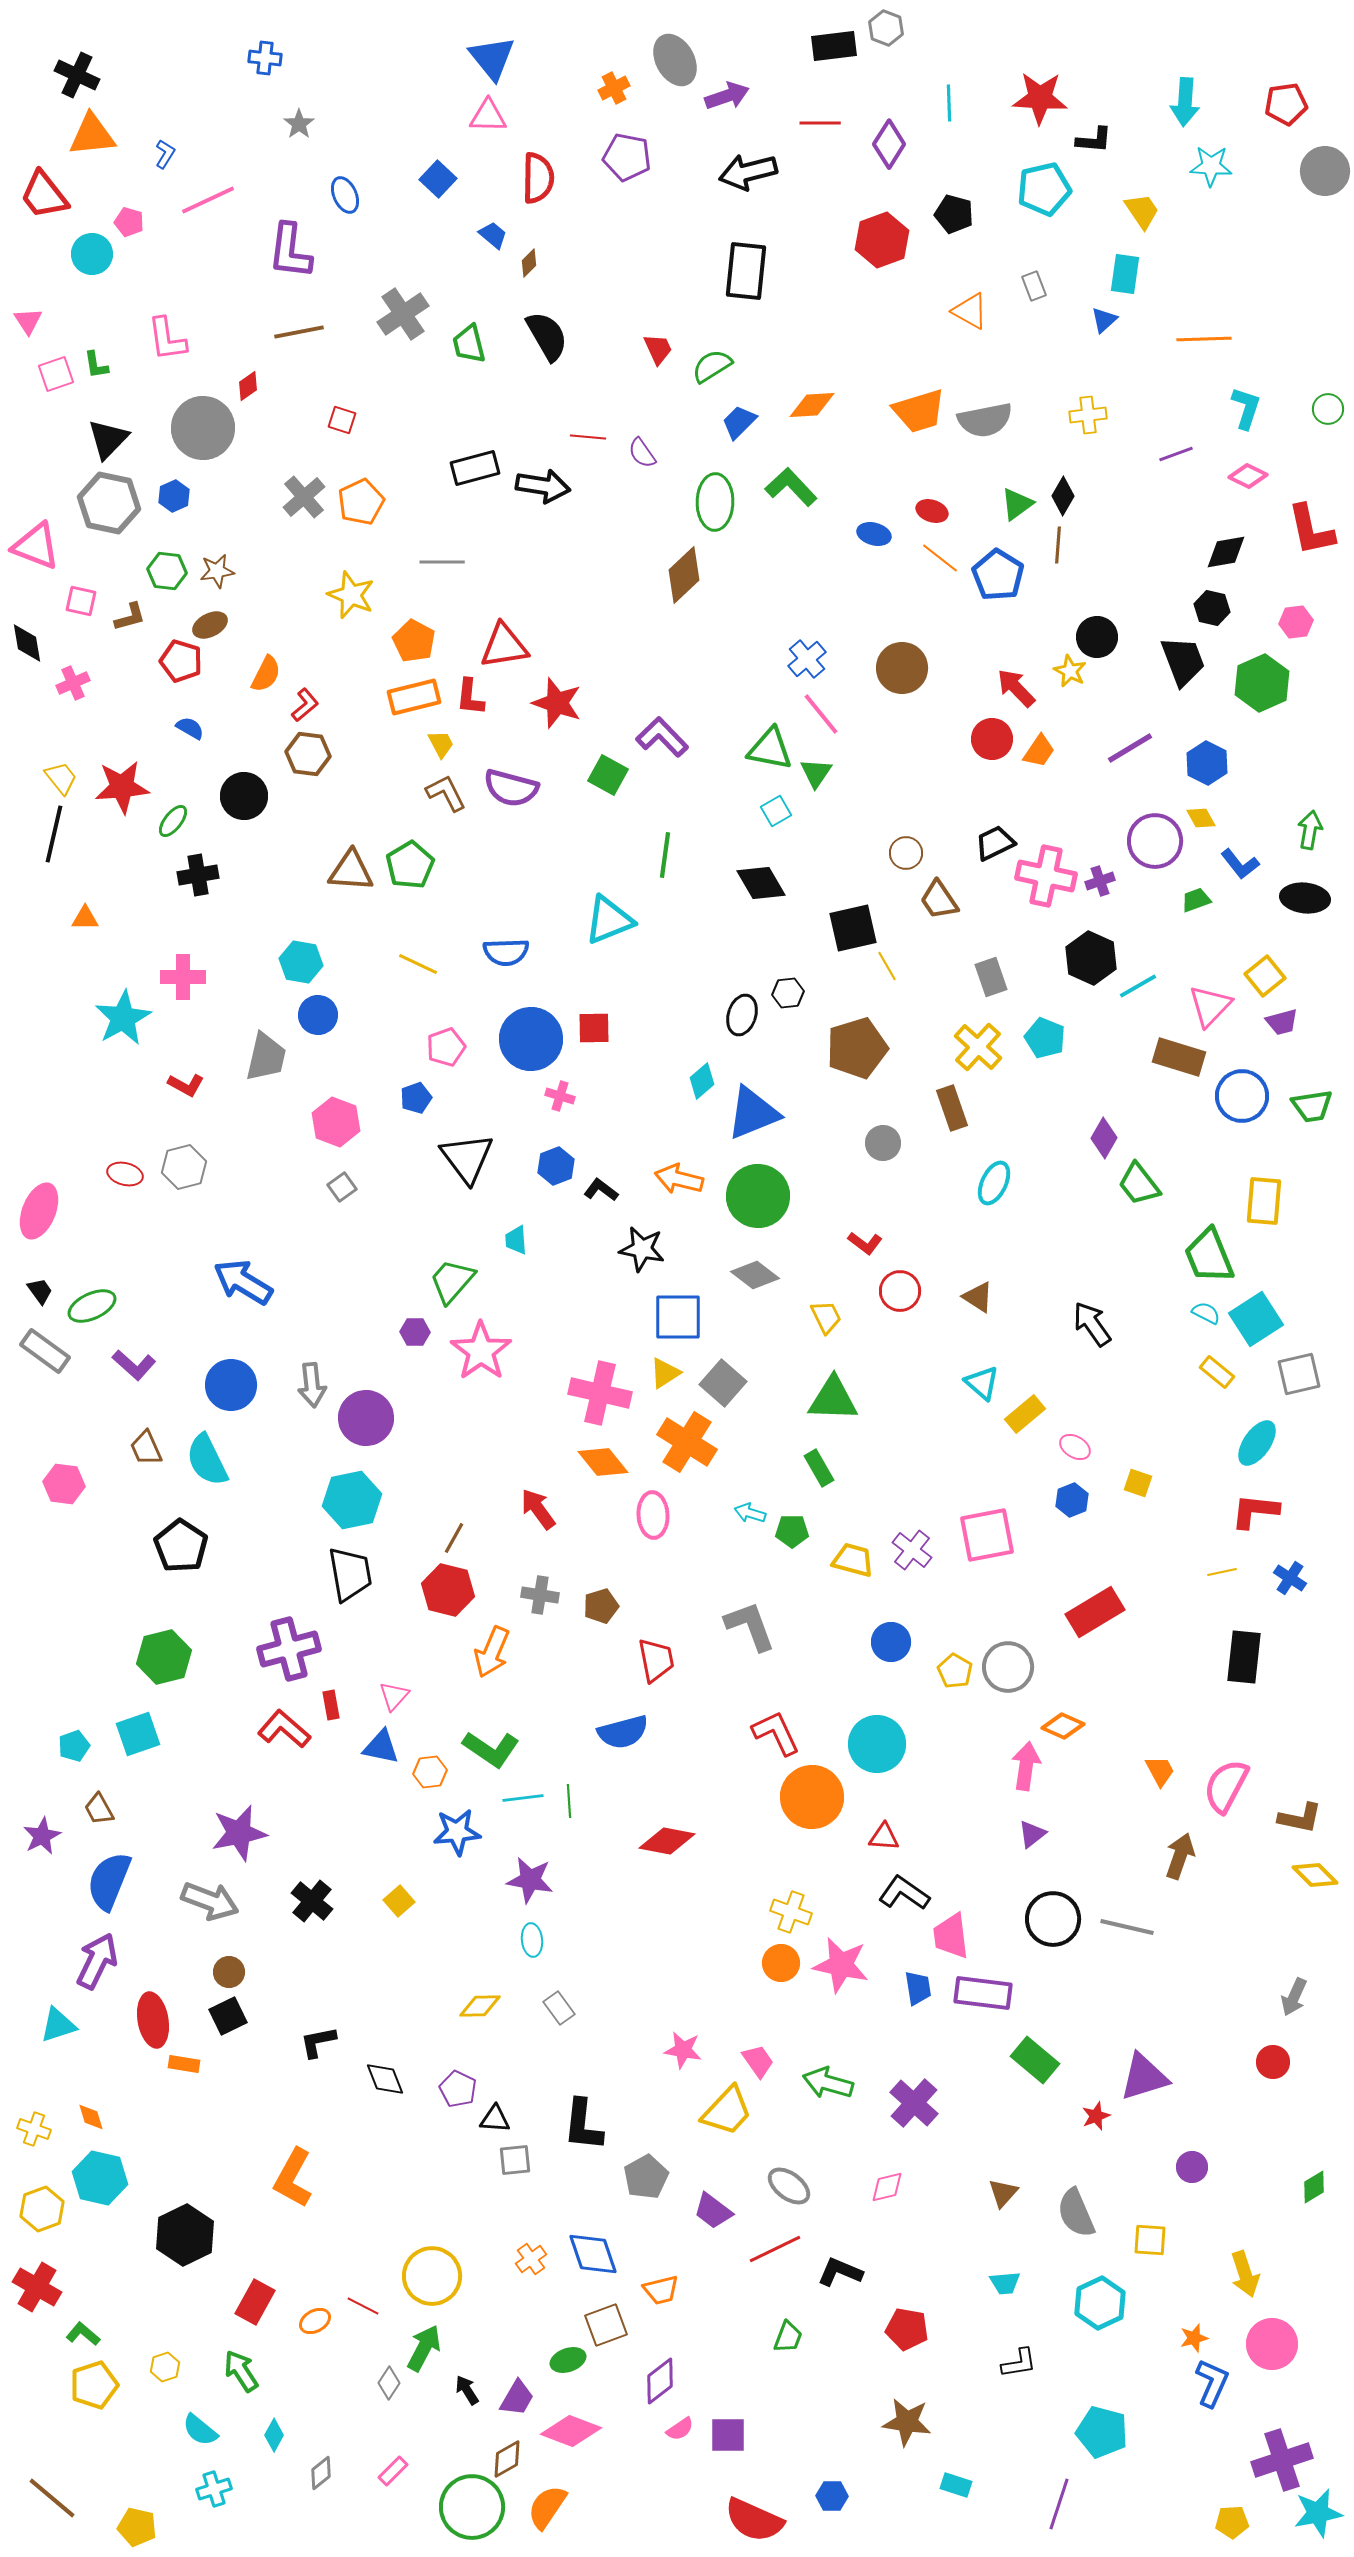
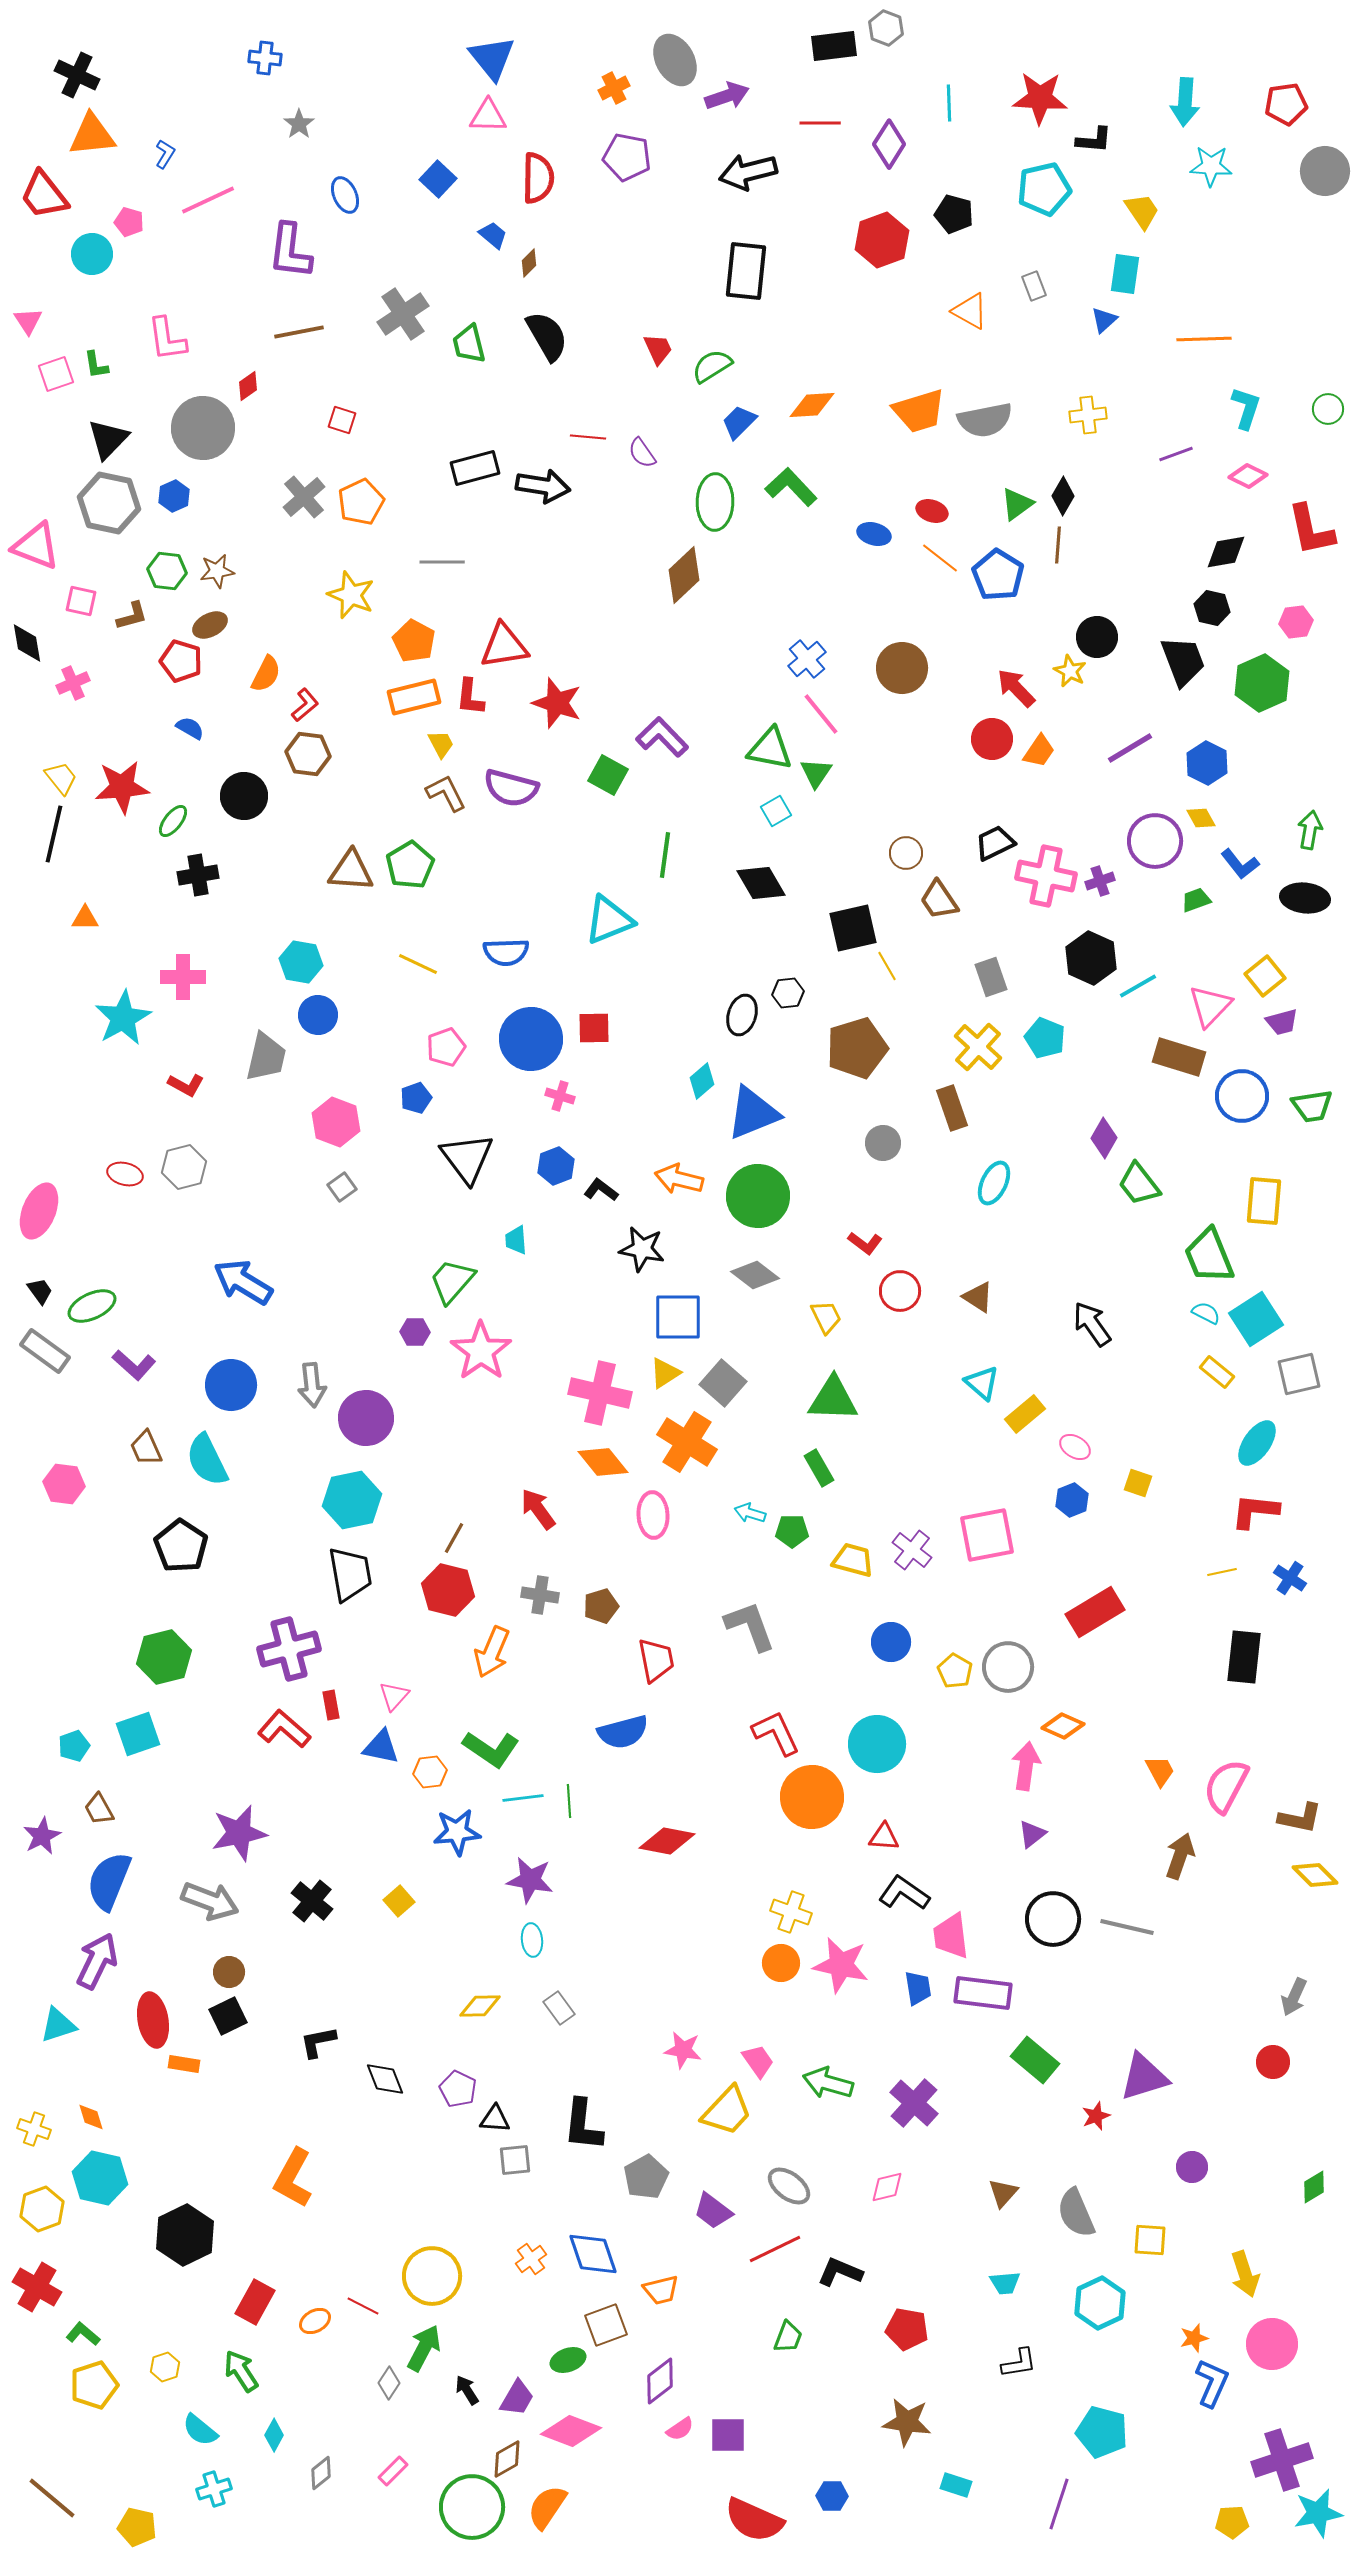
brown L-shape at (130, 617): moved 2 px right, 1 px up
